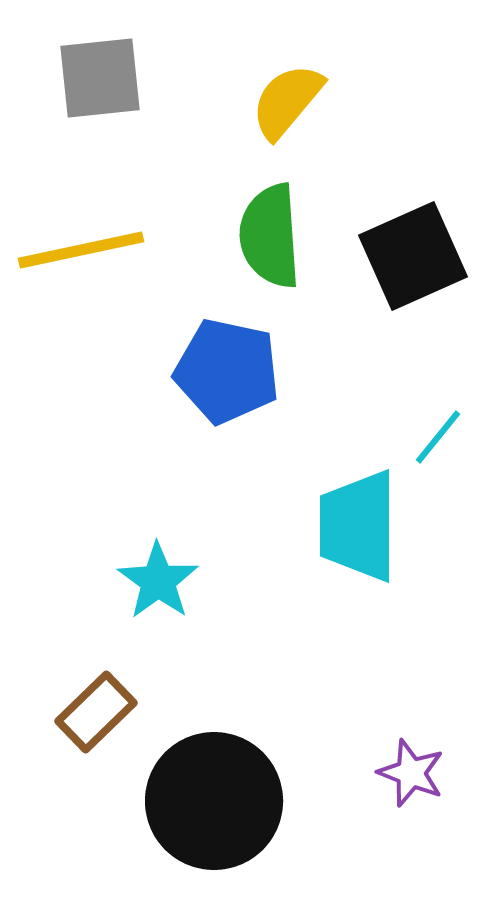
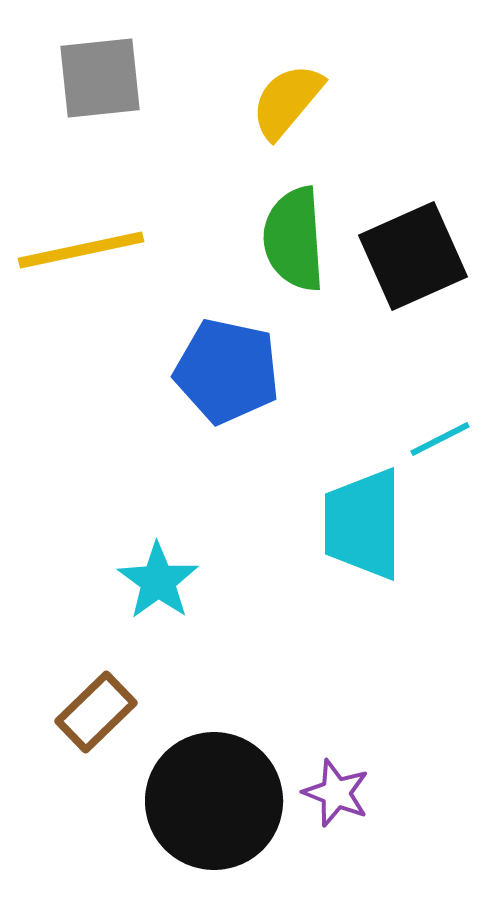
green semicircle: moved 24 px right, 3 px down
cyan line: moved 2 px right, 2 px down; rotated 24 degrees clockwise
cyan trapezoid: moved 5 px right, 2 px up
purple star: moved 75 px left, 20 px down
